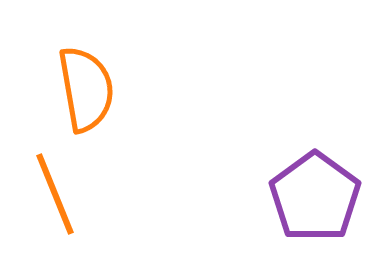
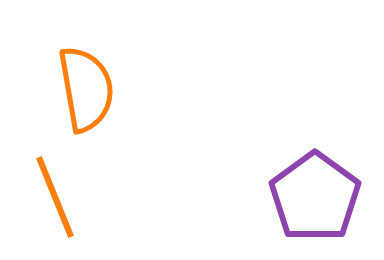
orange line: moved 3 px down
